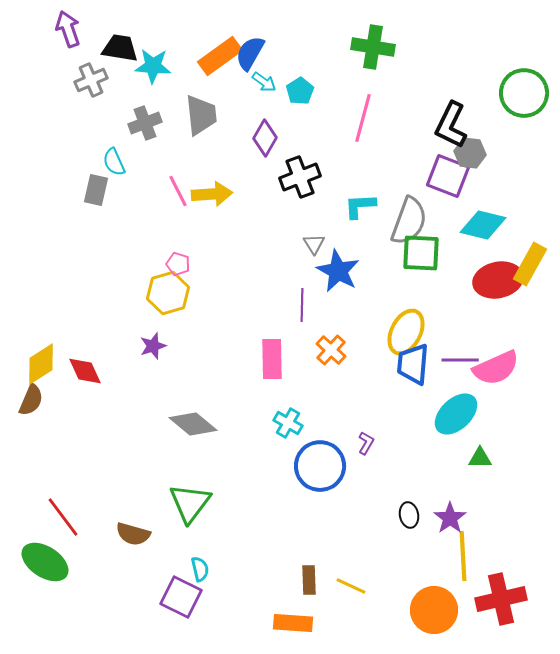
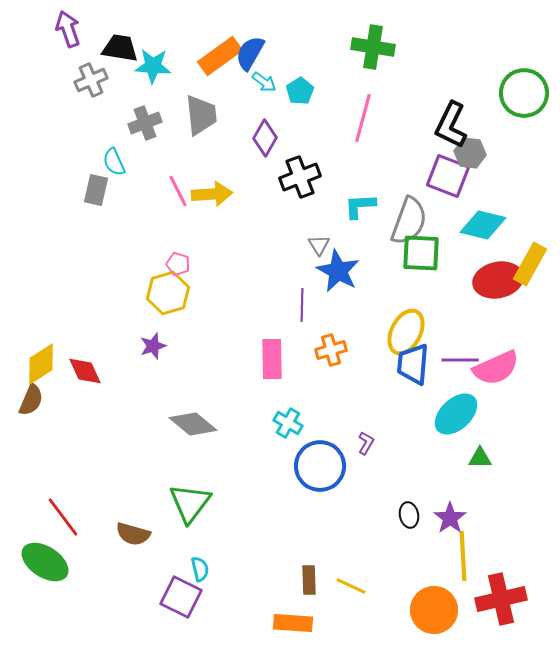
gray triangle at (314, 244): moved 5 px right, 1 px down
orange cross at (331, 350): rotated 32 degrees clockwise
